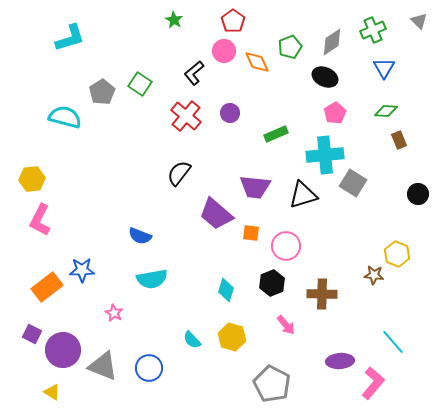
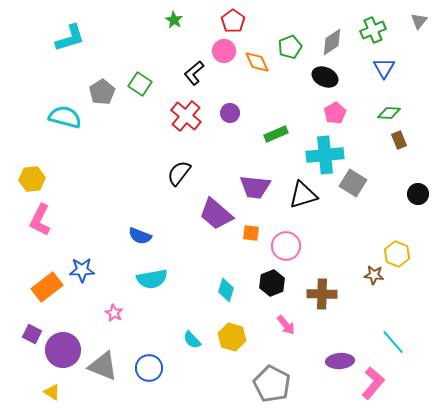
gray triangle at (419, 21): rotated 24 degrees clockwise
green diamond at (386, 111): moved 3 px right, 2 px down
